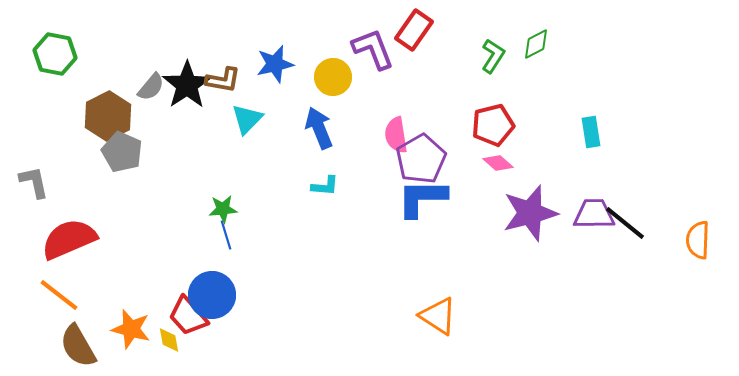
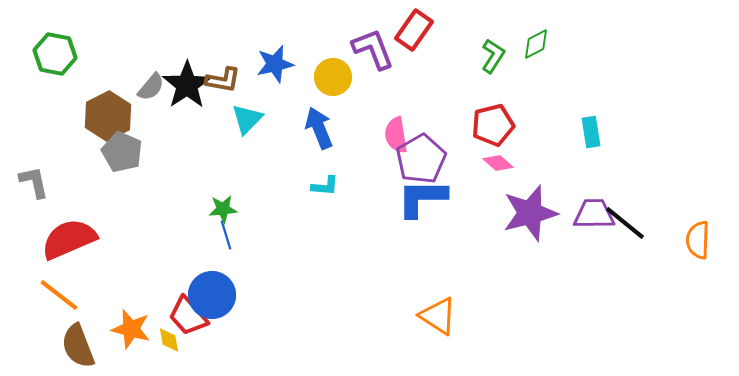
brown semicircle: rotated 9 degrees clockwise
